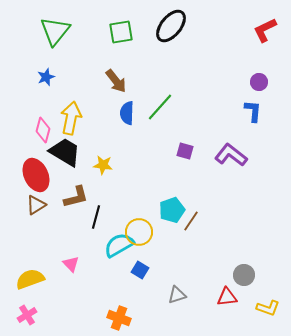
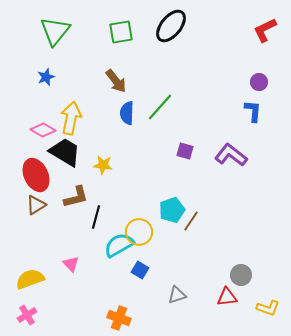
pink diamond: rotated 75 degrees counterclockwise
gray circle: moved 3 px left
